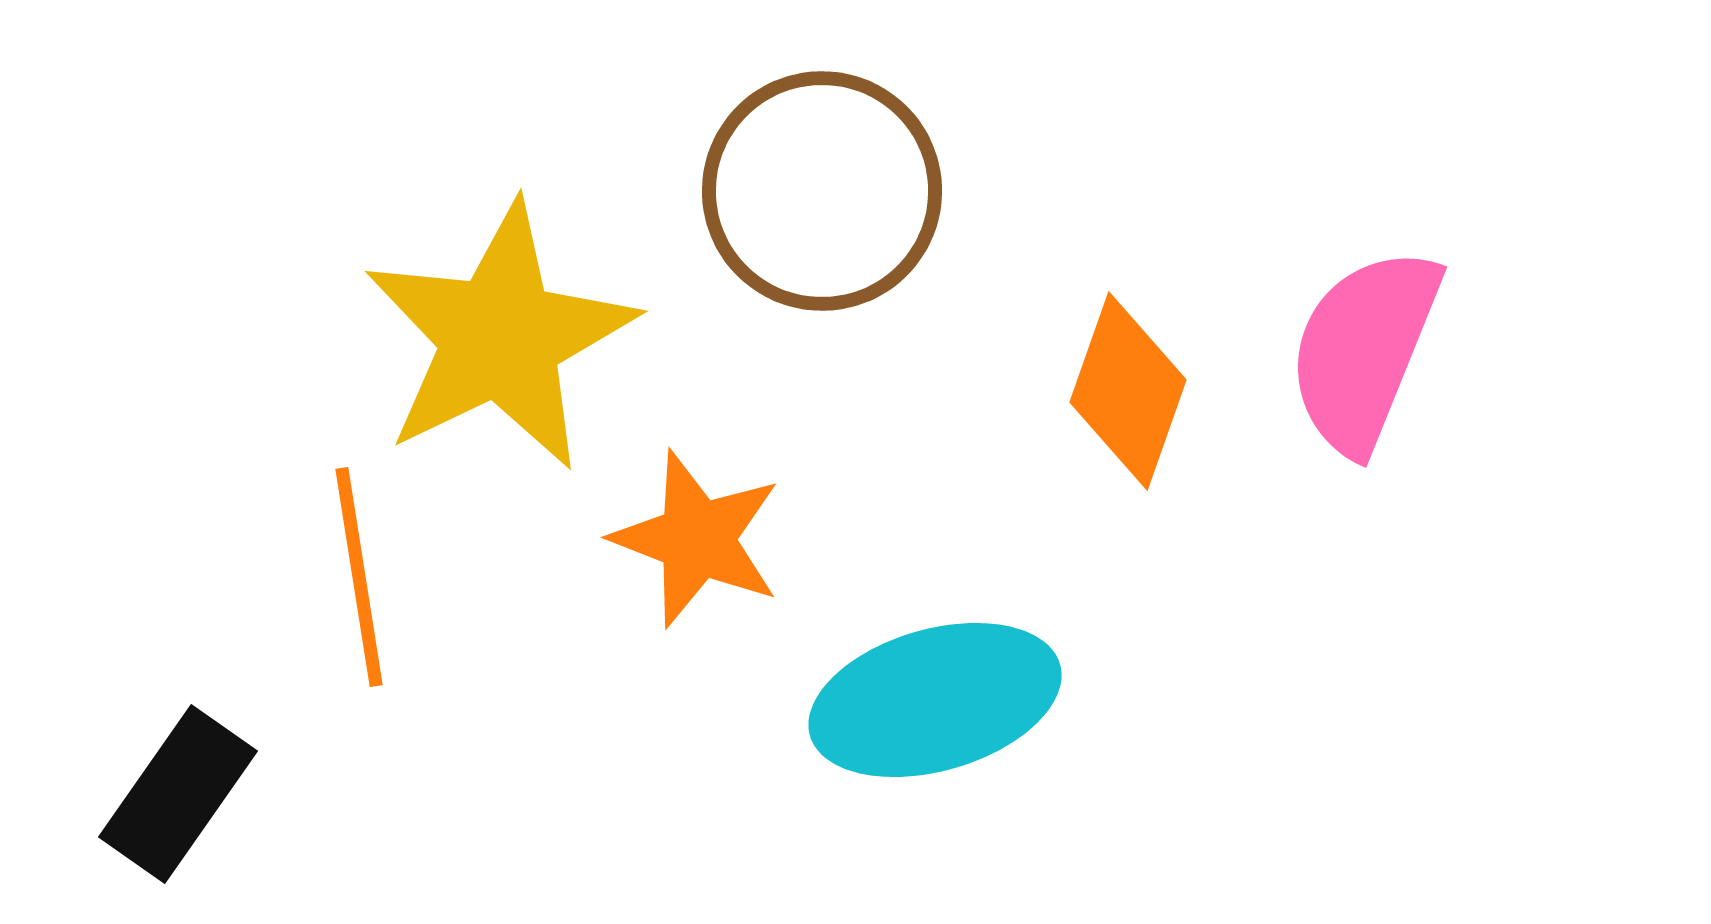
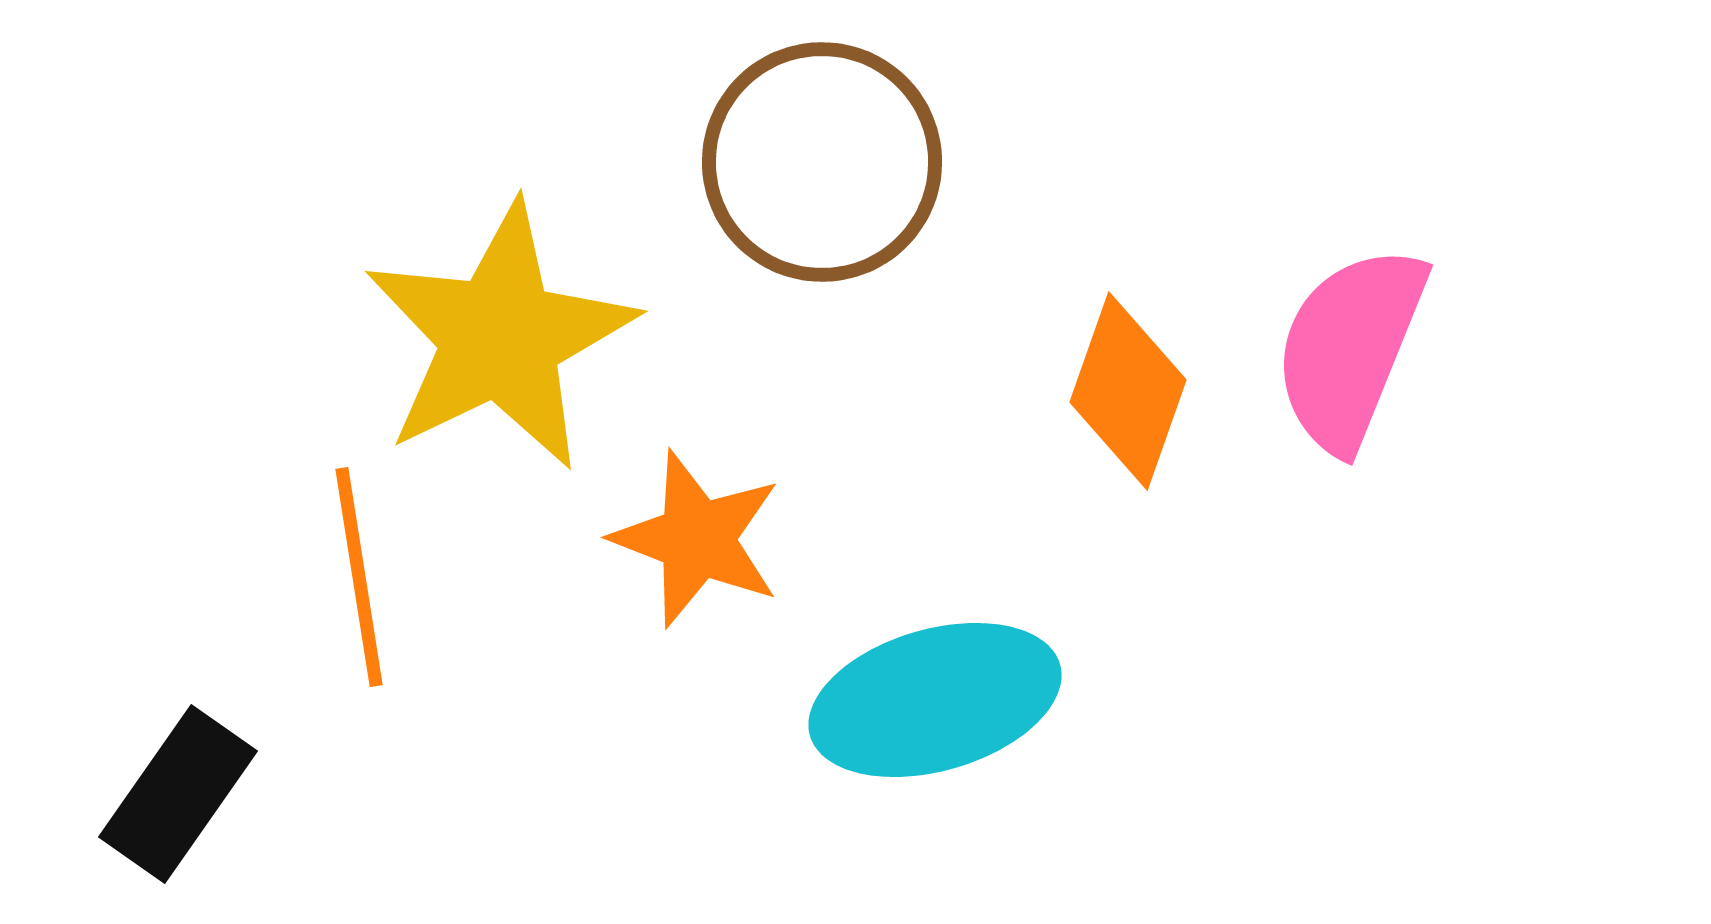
brown circle: moved 29 px up
pink semicircle: moved 14 px left, 2 px up
